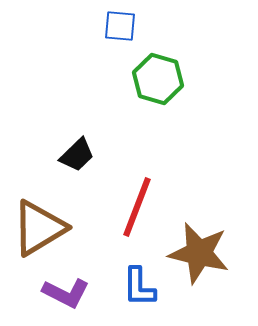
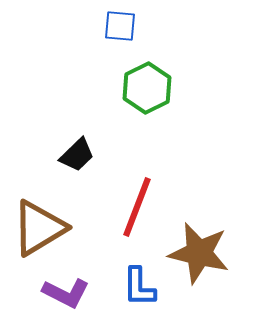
green hexagon: moved 11 px left, 9 px down; rotated 18 degrees clockwise
